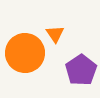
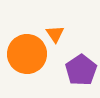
orange circle: moved 2 px right, 1 px down
